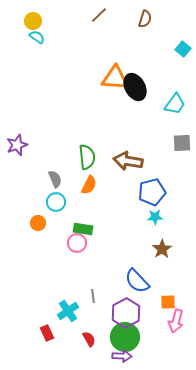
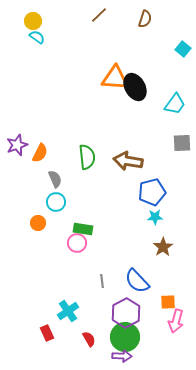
orange semicircle: moved 49 px left, 32 px up
brown star: moved 1 px right, 2 px up
gray line: moved 9 px right, 15 px up
